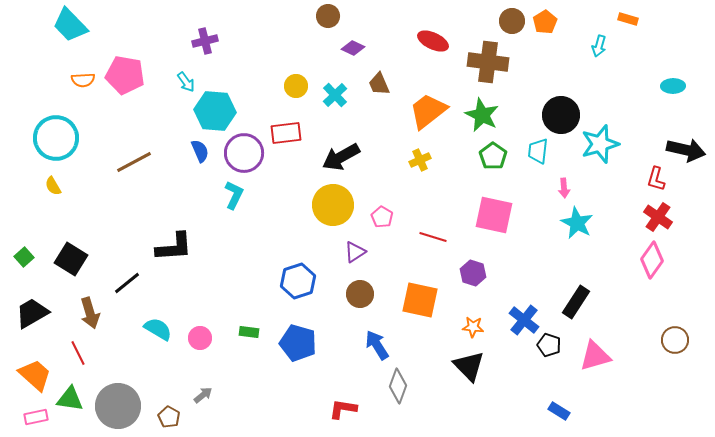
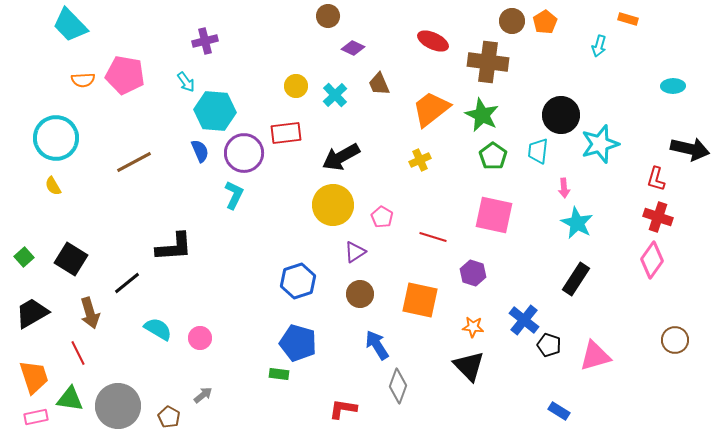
orange trapezoid at (428, 111): moved 3 px right, 2 px up
black arrow at (686, 150): moved 4 px right, 1 px up
red cross at (658, 217): rotated 16 degrees counterclockwise
black rectangle at (576, 302): moved 23 px up
green rectangle at (249, 332): moved 30 px right, 42 px down
orange trapezoid at (35, 375): moved 1 px left, 2 px down; rotated 30 degrees clockwise
